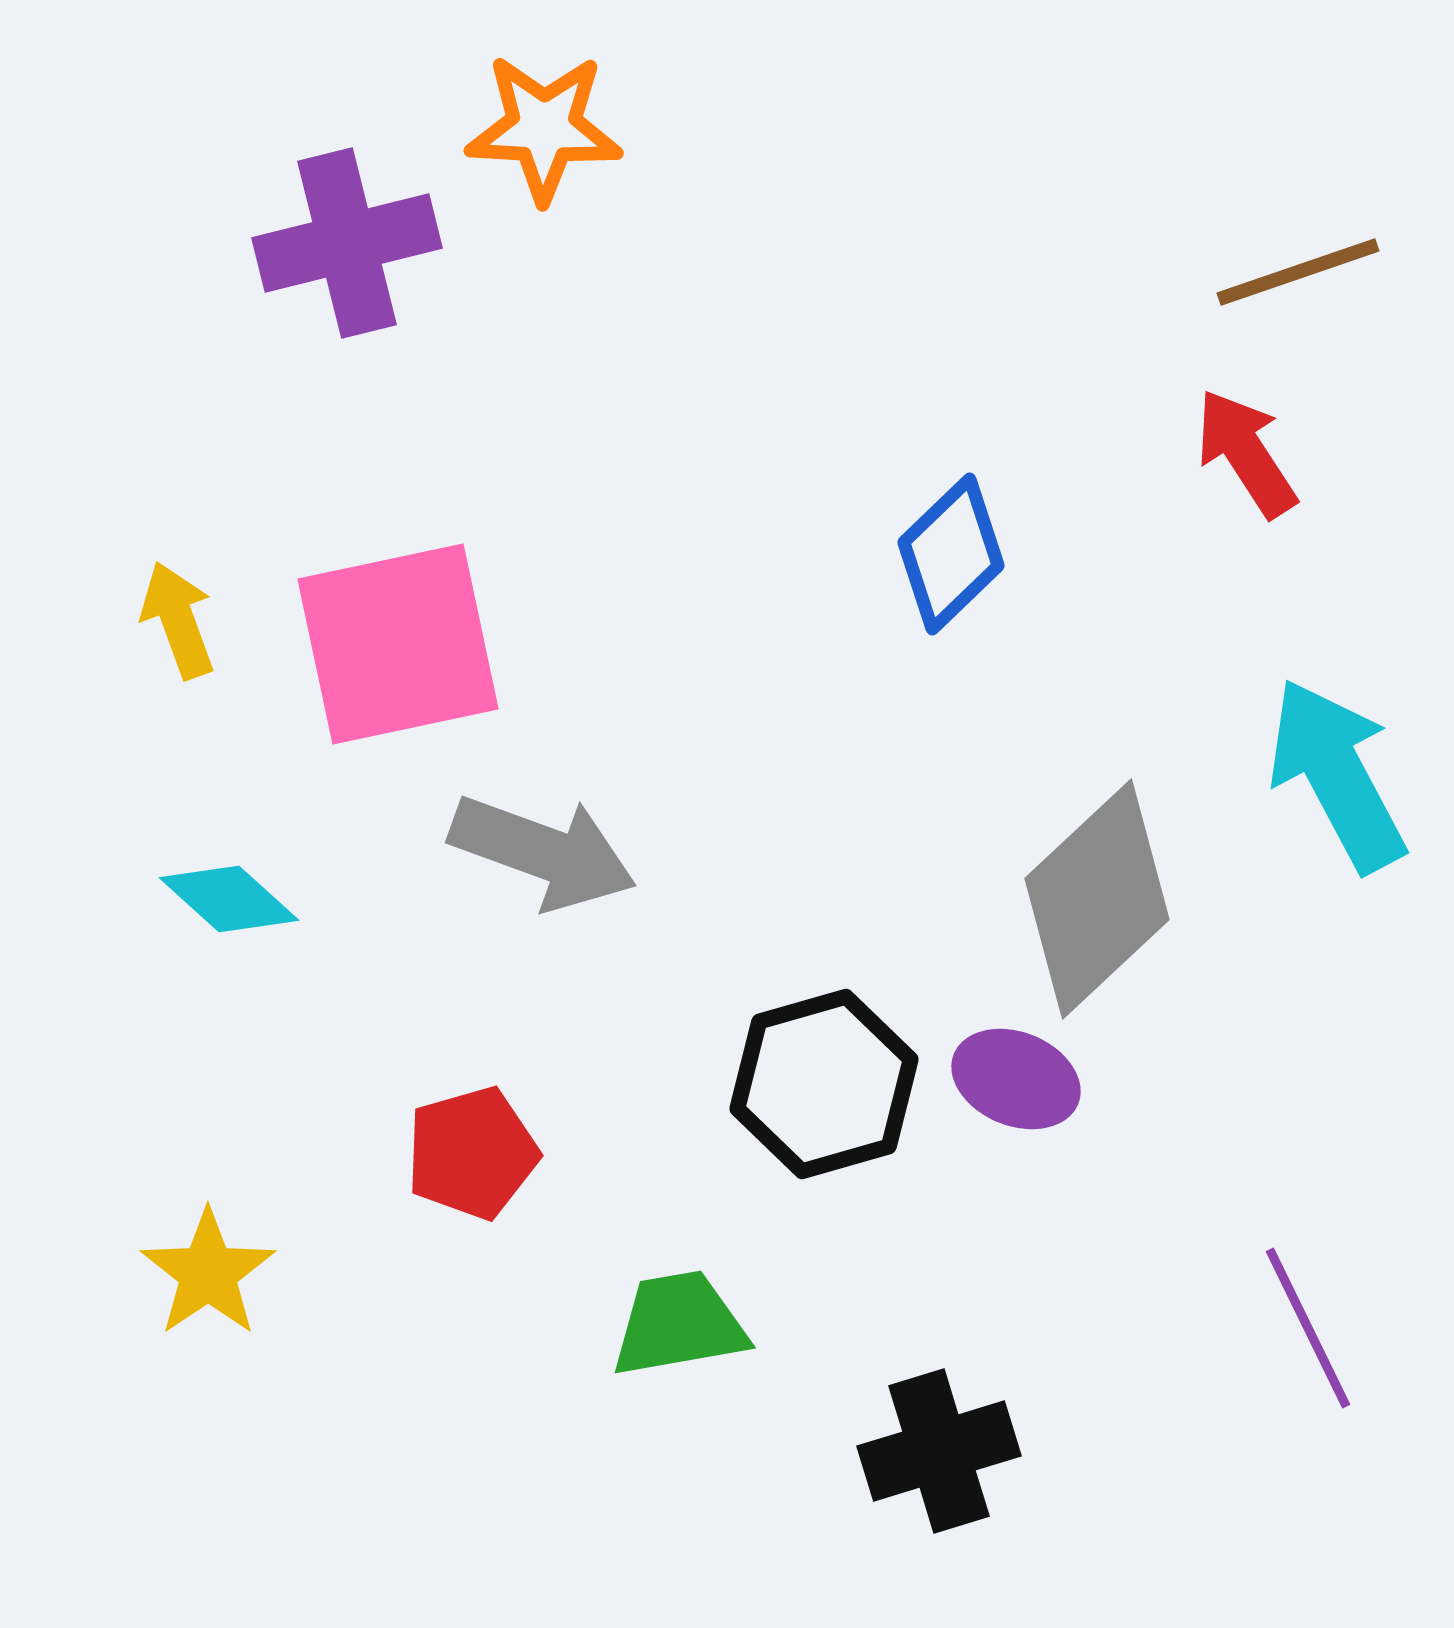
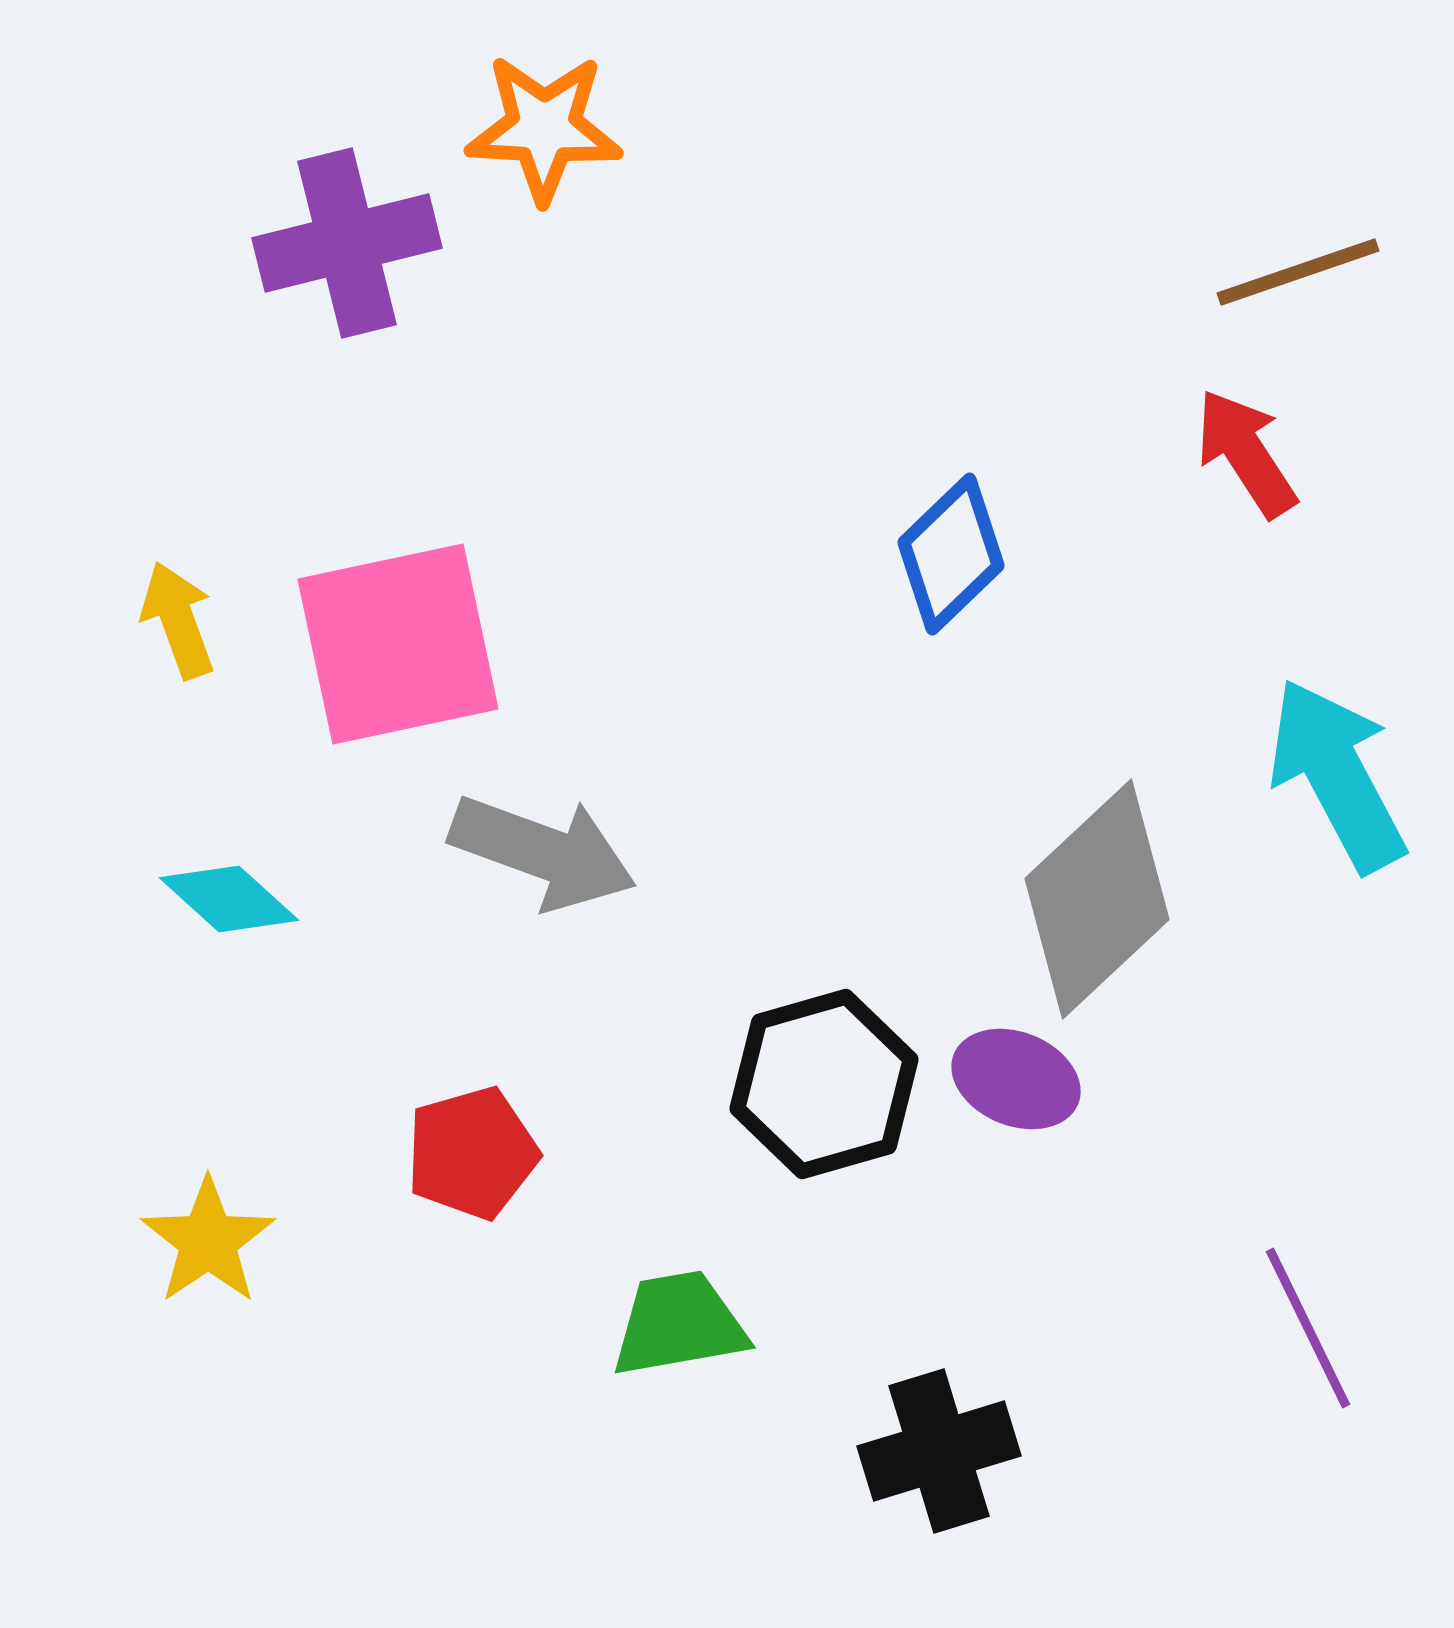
yellow star: moved 32 px up
